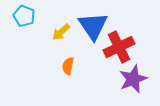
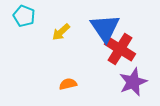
blue triangle: moved 12 px right, 2 px down
red cross: moved 1 px right, 2 px down; rotated 32 degrees counterclockwise
orange semicircle: moved 18 px down; rotated 66 degrees clockwise
purple star: moved 3 px down
